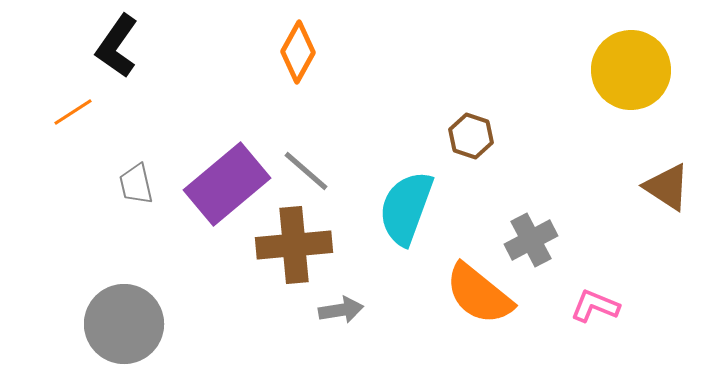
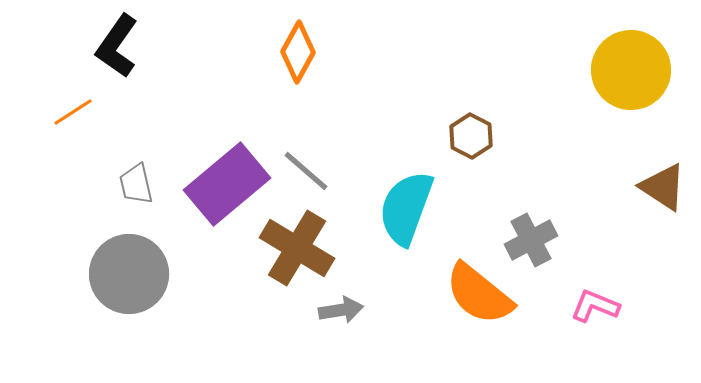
brown hexagon: rotated 9 degrees clockwise
brown triangle: moved 4 px left
brown cross: moved 3 px right, 3 px down; rotated 36 degrees clockwise
gray circle: moved 5 px right, 50 px up
